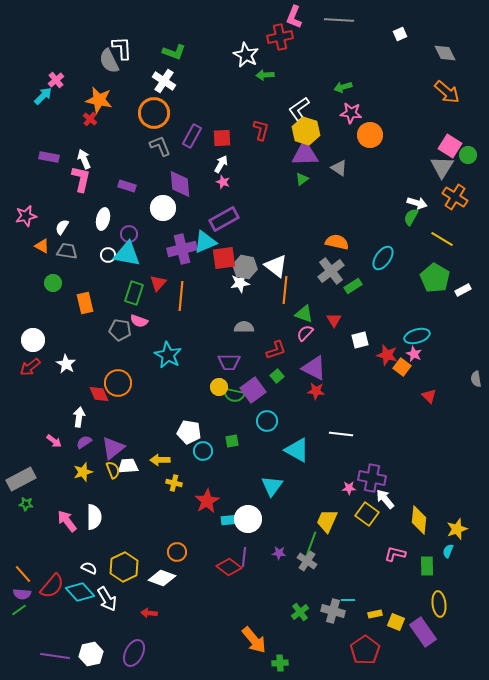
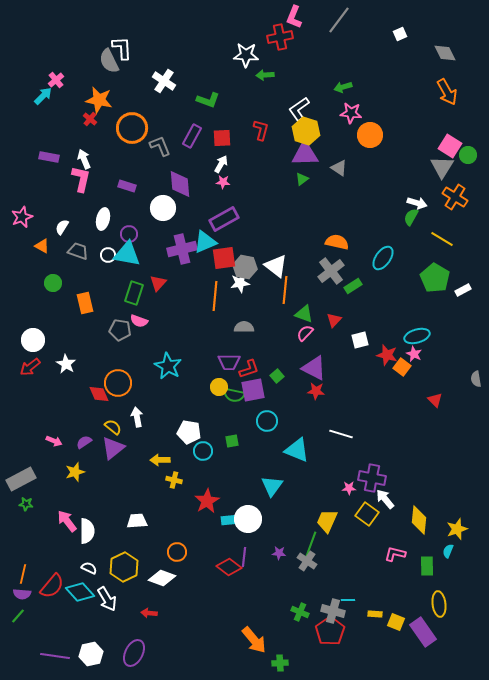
gray line at (339, 20): rotated 56 degrees counterclockwise
green L-shape at (174, 52): moved 34 px right, 48 px down
white star at (246, 55): rotated 25 degrees counterclockwise
orange arrow at (447, 92): rotated 20 degrees clockwise
orange circle at (154, 113): moved 22 px left, 15 px down
pink star at (223, 182): rotated 16 degrees counterclockwise
pink star at (26, 216): moved 4 px left, 1 px down; rotated 10 degrees counterclockwise
gray trapezoid at (67, 251): moved 11 px right; rotated 10 degrees clockwise
orange line at (181, 296): moved 34 px right
red triangle at (334, 320): rotated 14 degrees clockwise
red L-shape at (276, 350): moved 27 px left, 19 px down
cyan star at (168, 355): moved 11 px down
purple square at (253, 390): rotated 25 degrees clockwise
red triangle at (429, 396): moved 6 px right, 4 px down
white arrow at (79, 417): moved 58 px right; rotated 18 degrees counterclockwise
white line at (341, 434): rotated 10 degrees clockwise
pink arrow at (54, 441): rotated 14 degrees counterclockwise
cyan triangle at (297, 450): rotated 8 degrees counterclockwise
white trapezoid at (128, 466): moved 9 px right, 55 px down
yellow semicircle at (113, 470): moved 43 px up; rotated 30 degrees counterclockwise
yellow star at (83, 472): moved 8 px left
yellow cross at (174, 483): moved 3 px up
white semicircle at (94, 517): moved 7 px left, 14 px down
orange line at (23, 574): rotated 54 degrees clockwise
green line at (19, 610): moved 1 px left, 6 px down; rotated 14 degrees counterclockwise
green cross at (300, 612): rotated 30 degrees counterclockwise
yellow rectangle at (375, 614): rotated 16 degrees clockwise
red pentagon at (365, 650): moved 35 px left, 19 px up
